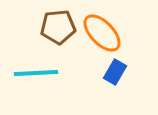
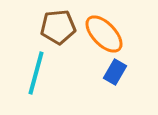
orange ellipse: moved 2 px right, 1 px down
cyan line: rotated 72 degrees counterclockwise
